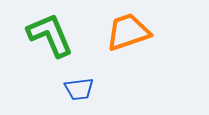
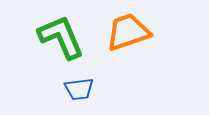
green L-shape: moved 11 px right, 2 px down
